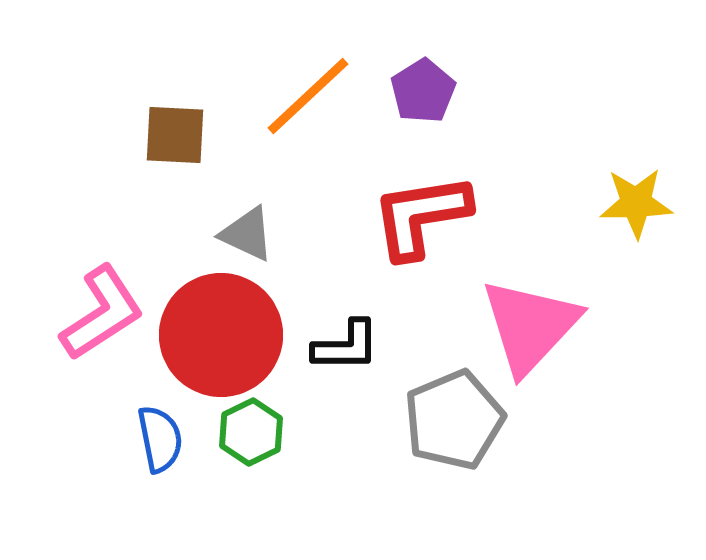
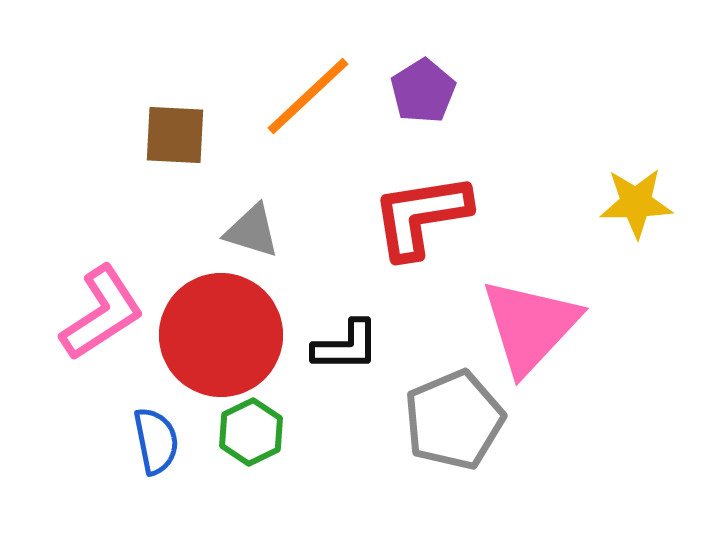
gray triangle: moved 5 px right, 3 px up; rotated 8 degrees counterclockwise
blue semicircle: moved 4 px left, 2 px down
